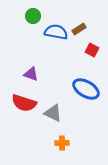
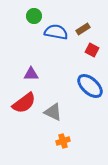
green circle: moved 1 px right
brown rectangle: moved 4 px right
purple triangle: rotated 21 degrees counterclockwise
blue ellipse: moved 4 px right, 3 px up; rotated 12 degrees clockwise
red semicircle: rotated 55 degrees counterclockwise
gray triangle: moved 1 px up
orange cross: moved 1 px right, 2 px up; rotated 16 degrees counterclockwise
